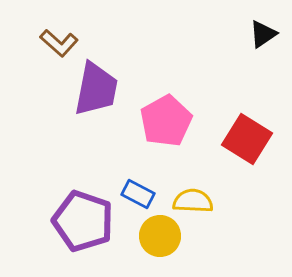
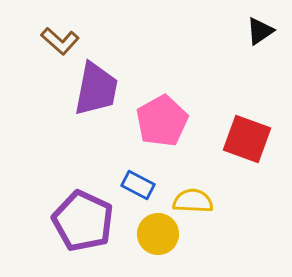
black triangle: moved 3 px left, 3 px up
brown L-shape: moved 1 px right, 2 px up
pink pentagon: moved 4 px left
red square: rotated 12 degrees counterclockwise
blue rectangle: moved 9 px up
purple pentagon: rotated 6 degrees clockwise
yellow circle: moved 2 px left, 2 px up
